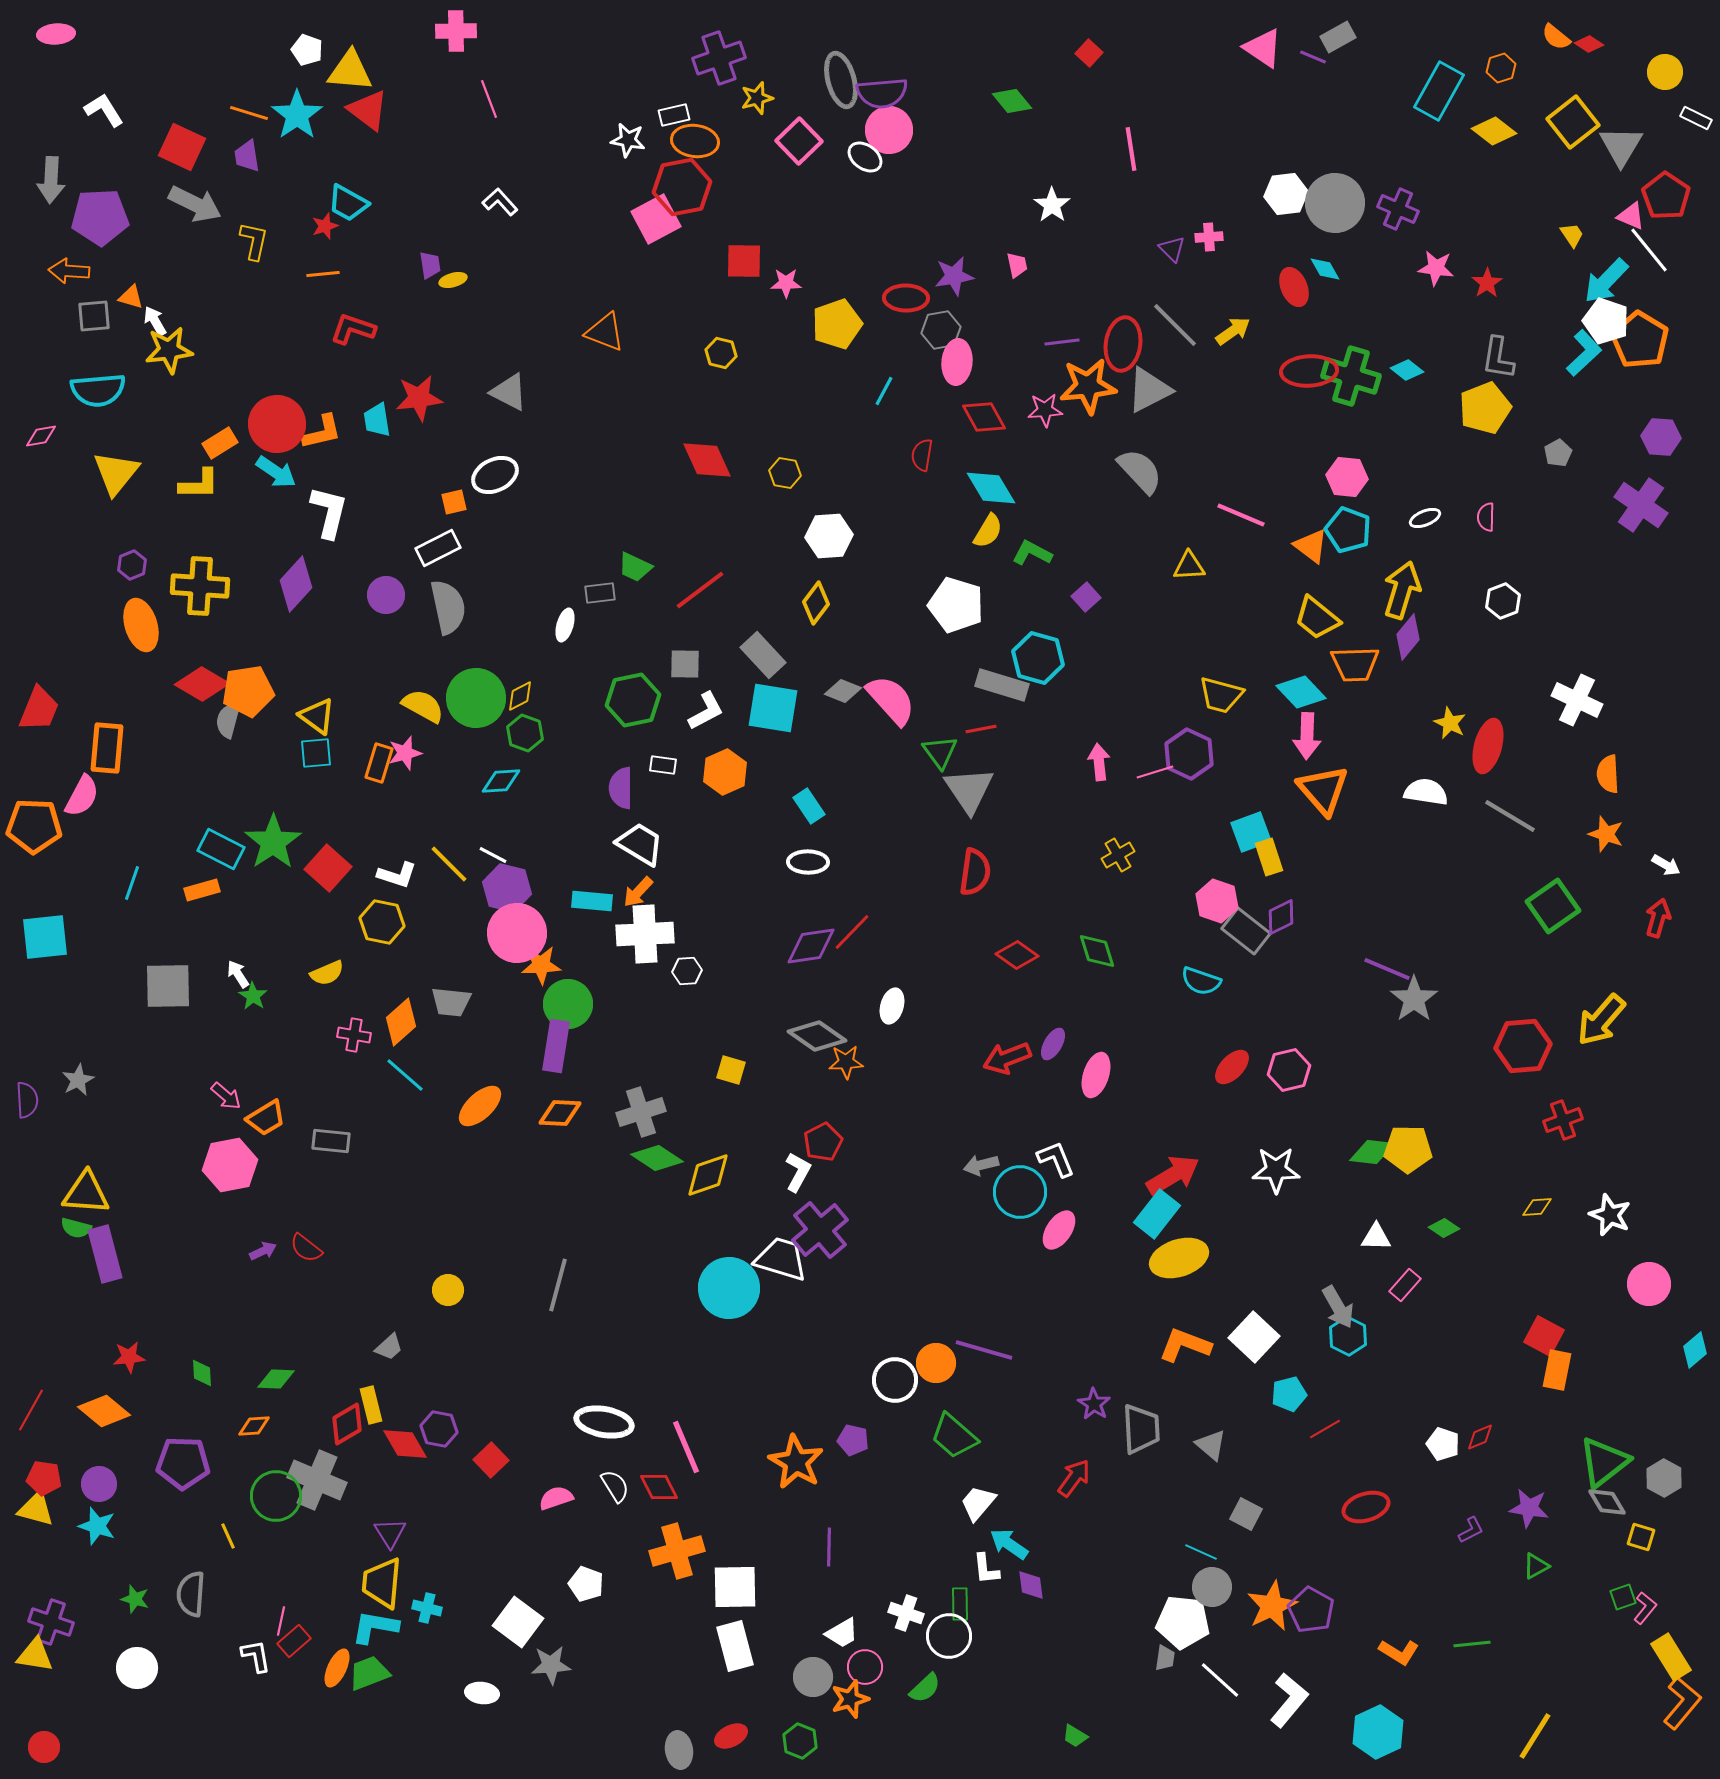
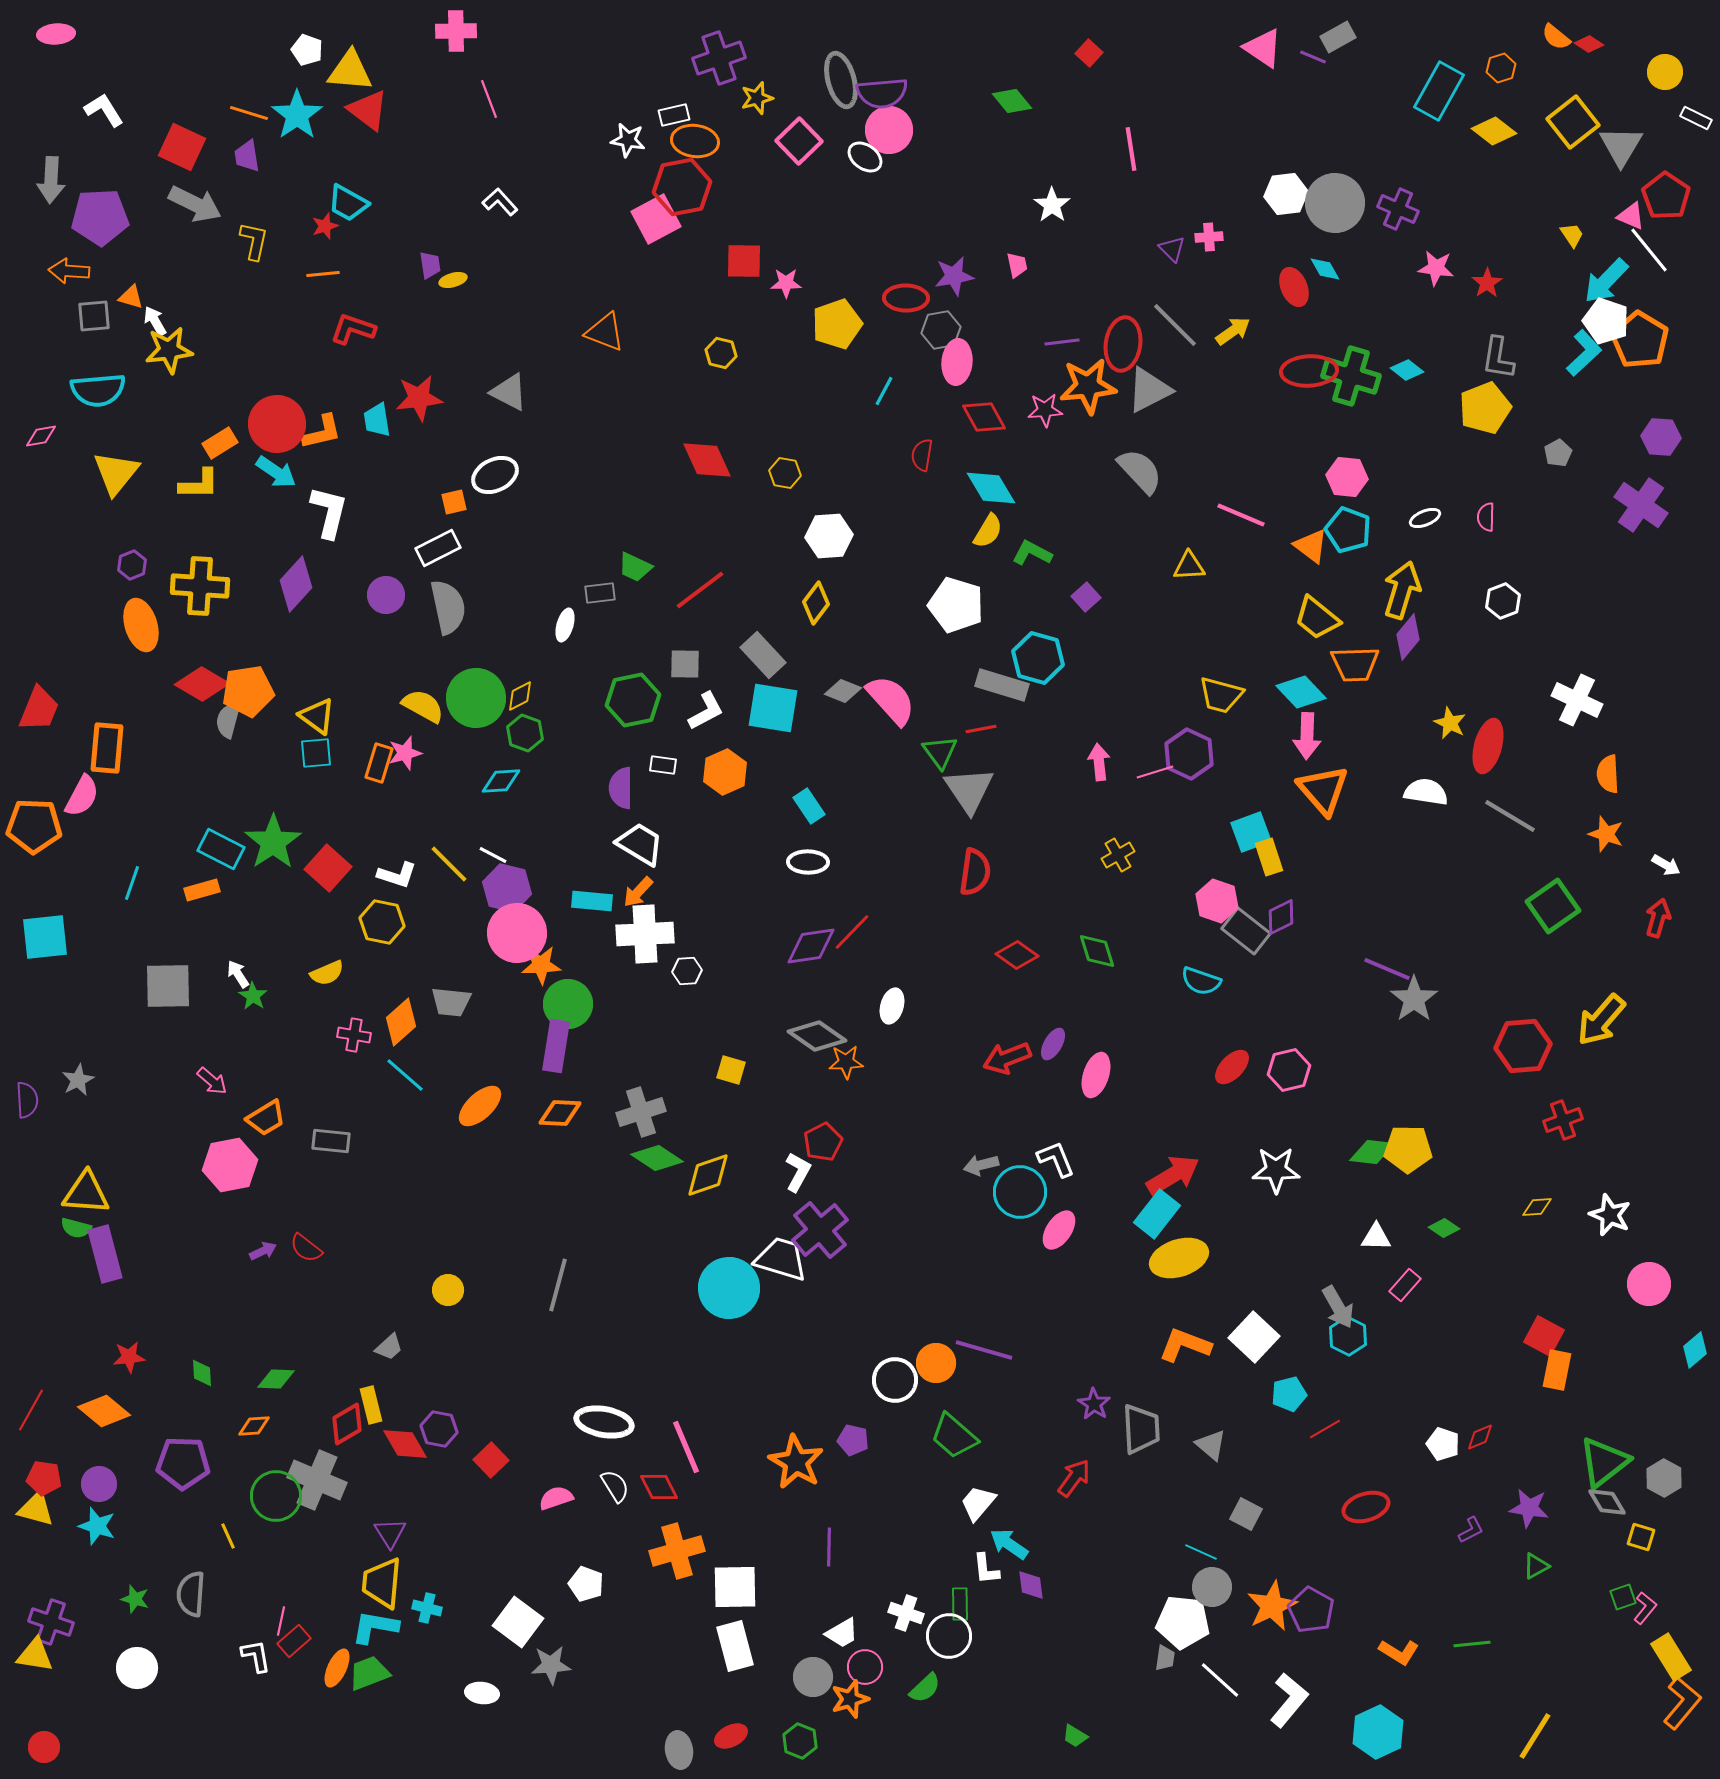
pink arrow at (226, 1096): moved 14 px left, 15 px up
